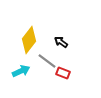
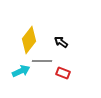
gray line: moved 5 px left; rotated 36 degrees counterclockwise
